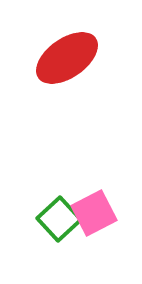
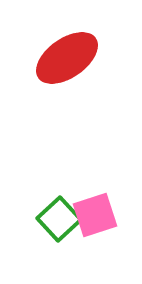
pink square: moved 1 px right, 2 px down; rotated 9 degrees clockwise
